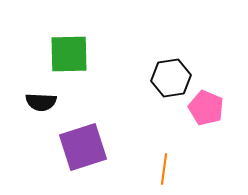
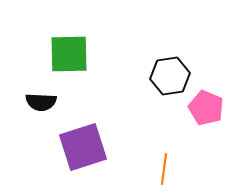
black hexagon: moved 1 px left, 2 px up
